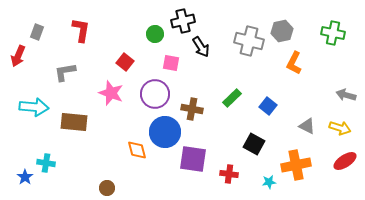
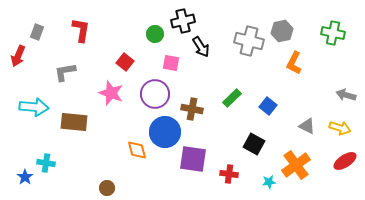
orange cross: rotated 24 degrees counterclockwise
